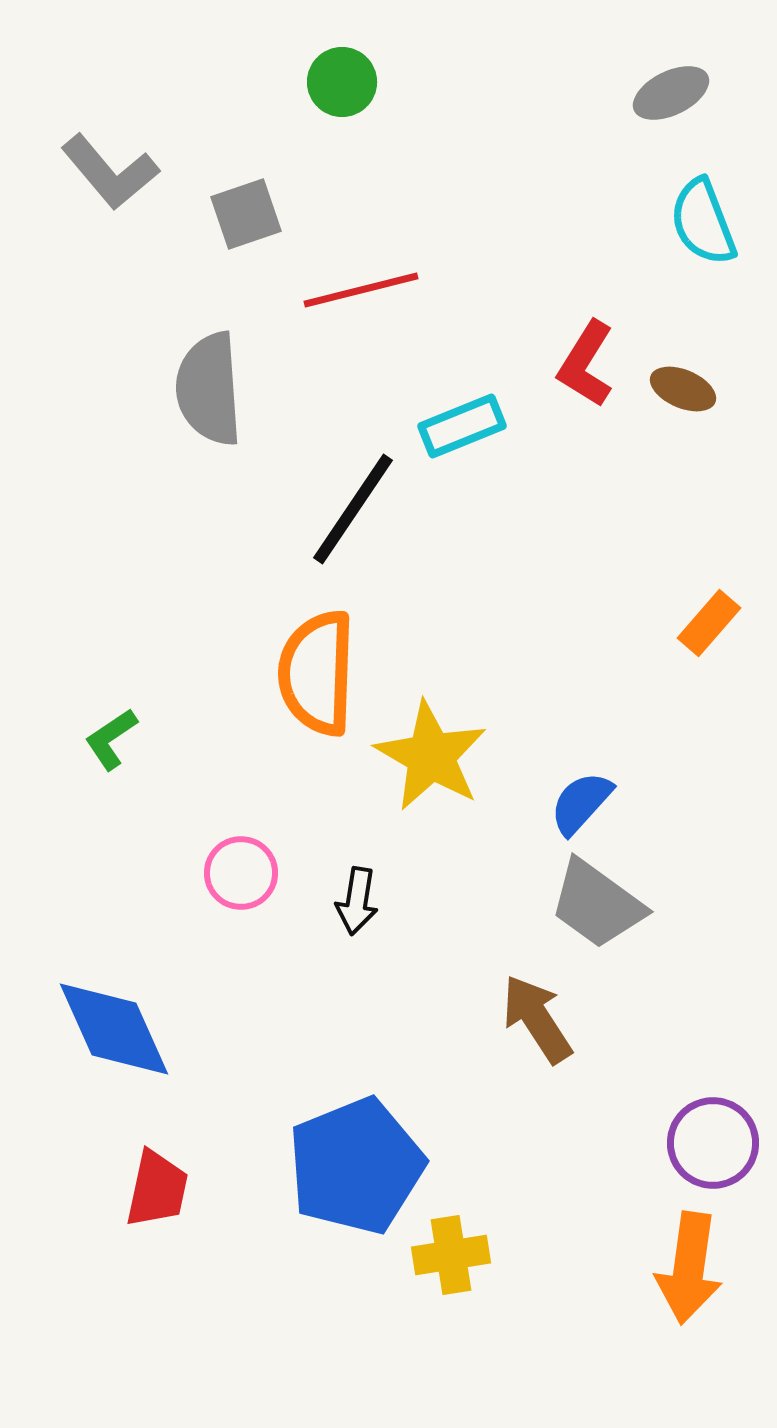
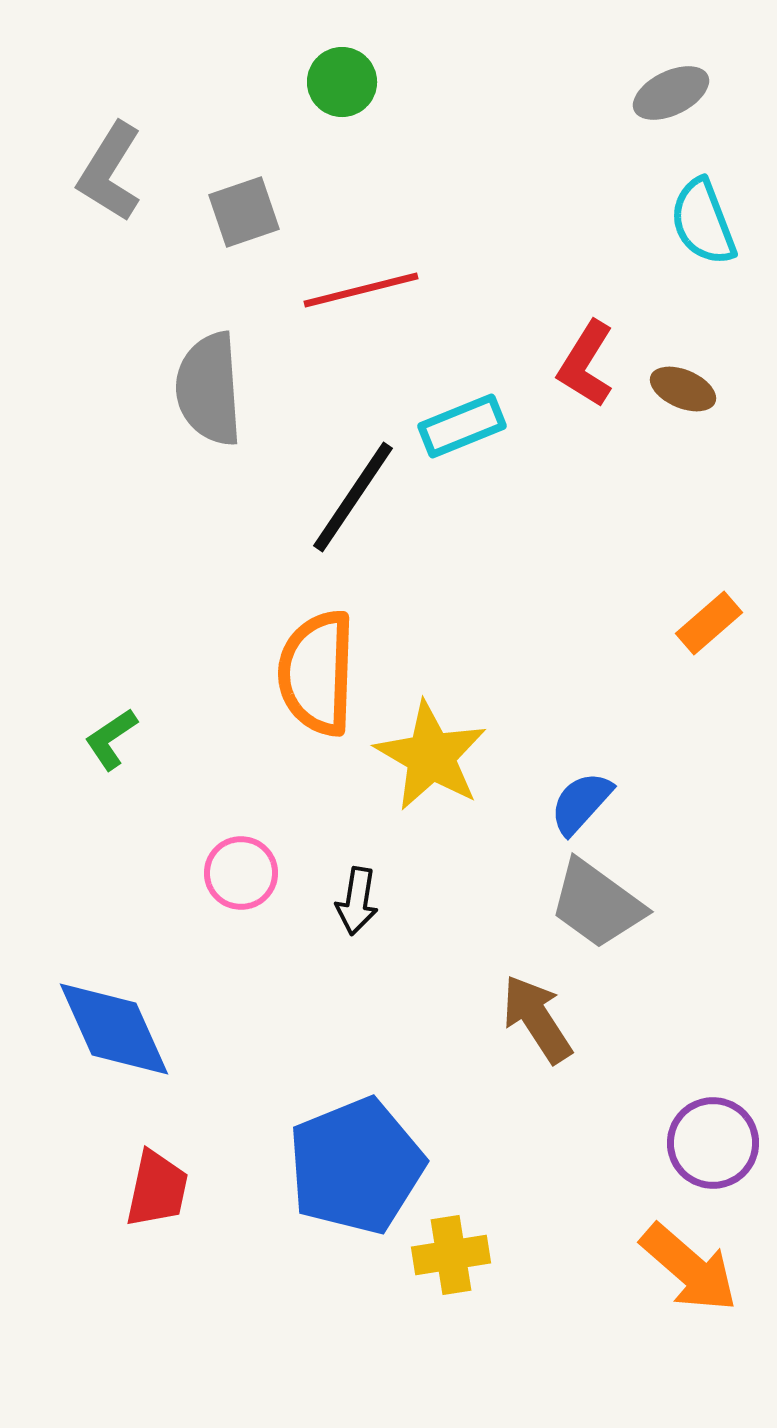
gray L-shape: rotated 72 degrees clockwise
gray square: moved 2 px left, 2 px up
black line: moved 12 px up
orange rectangle: rotated 8 degrees clockwise
orange arrow: rotated 57 degrees counterclockwise
